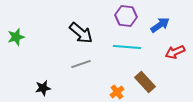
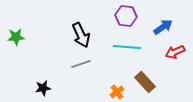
blue arrow: moved 3 px right, 2 px down
black arrow: moved 2 px down; rotated 25 degrees clockwise
green star: rotated 12 degrees clockwise
